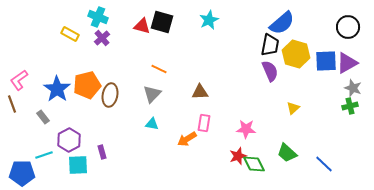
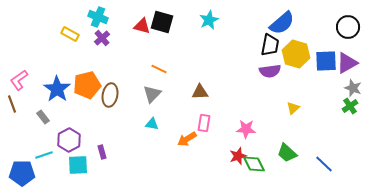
purple semicircle: rotated 105 degrees clockwise
green cross: rotated 21 degrees counterclockwise
